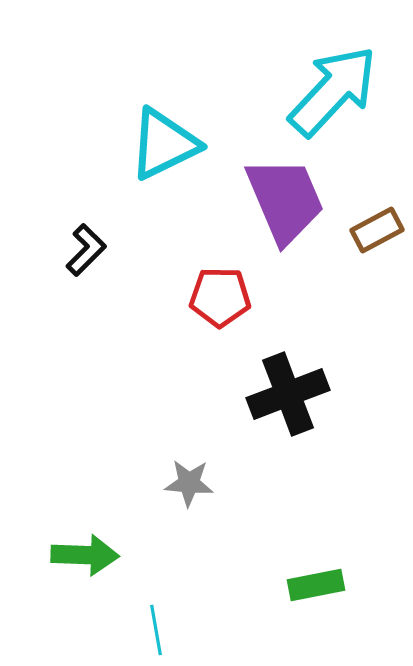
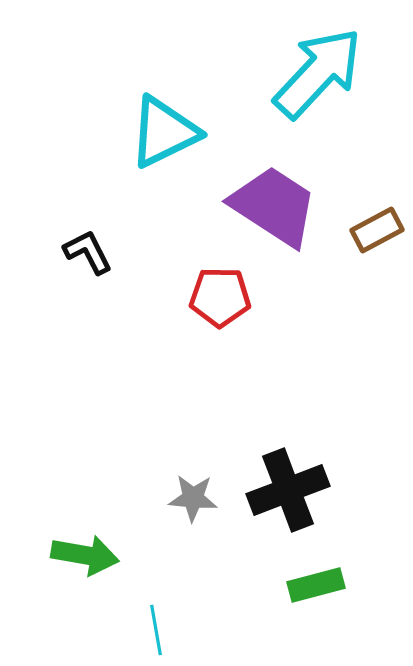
cyan arrow: moved 15 px left, 18 px up
cyan triangle: moved 12 px up
purple trapezoid: moved 11 px left, 6 px down; rotated 34 degrees counterclockwise
black L-shape: moved 2 px right, 2 px down; rotated 72 degrees counterclockwise
black cross: moved 96 px down
gray star: moved 4 px right, 15 px down
green arrow: rotated 8 degrees clockwise
green rectangle: rotated 4 degrees counterclockwise
